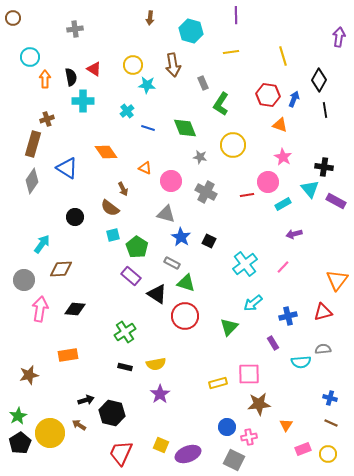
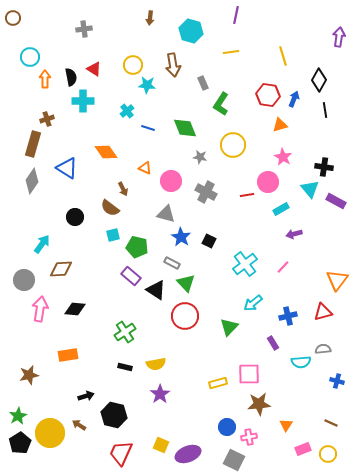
purple line at (236, 15): rotated 12 degrees clockwise
gray cross at (75, 29): moved 9 px right
orange triangle at (280, 125): rotated 35 degrees counterclockwise
cyan rectangle at (283, 204): moved 2 px left, 5 px down
green pentagon at (137, 247): rotated 20 degrees counterclockwise
green triangle at (186, 283): rotated 30 degrees clockwise
black triangle at (157, 294): moved 1 px left, 4 px up
blue cross at (330, 398): moved 7 px right, 17 px up
black arrow at (86, 400): moved 4 px up
black hexagon at (112, 413): moved 2 px right, 2 px down
